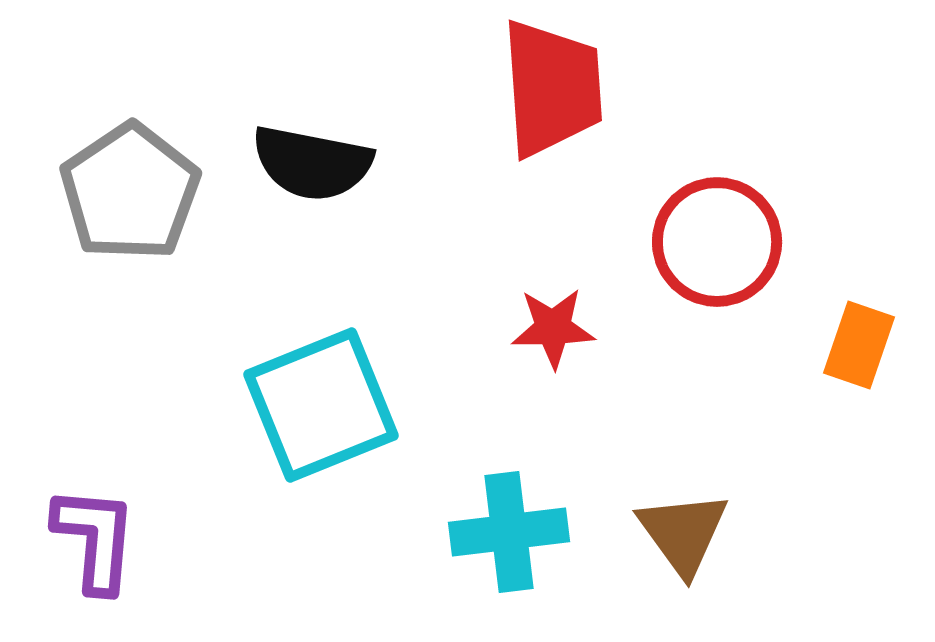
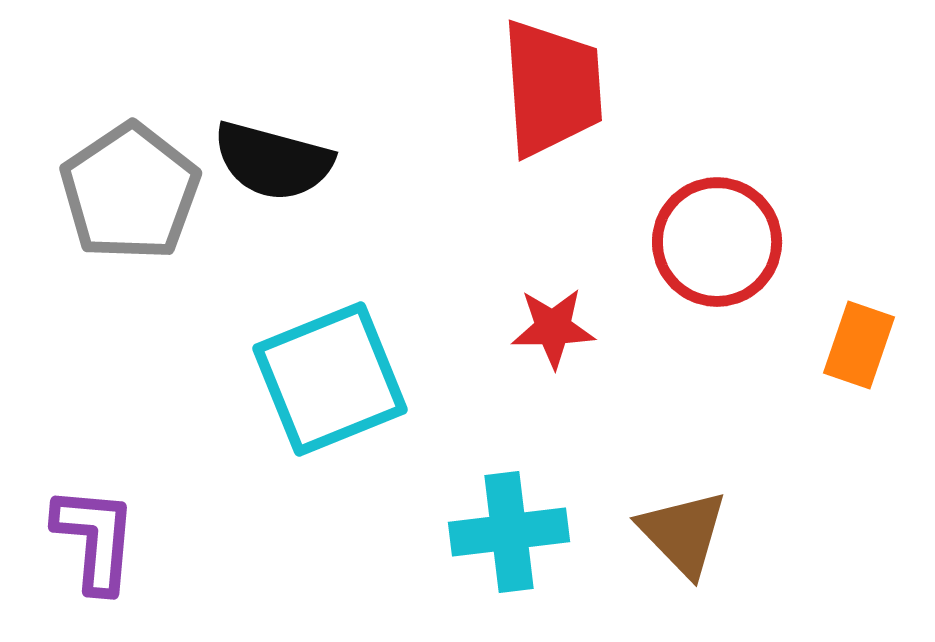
black semicircle: moved 39 px left, 2 px up; rotated 4 degrees clockwise
cyan square: moved 9 px right, 26 px up
brown triangle: rotated 8 degrees counterclockwise
